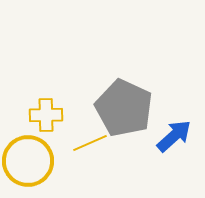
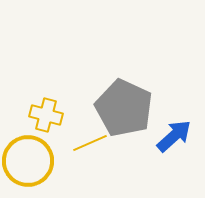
yellow cross: rotated 16 degrees clockwise
